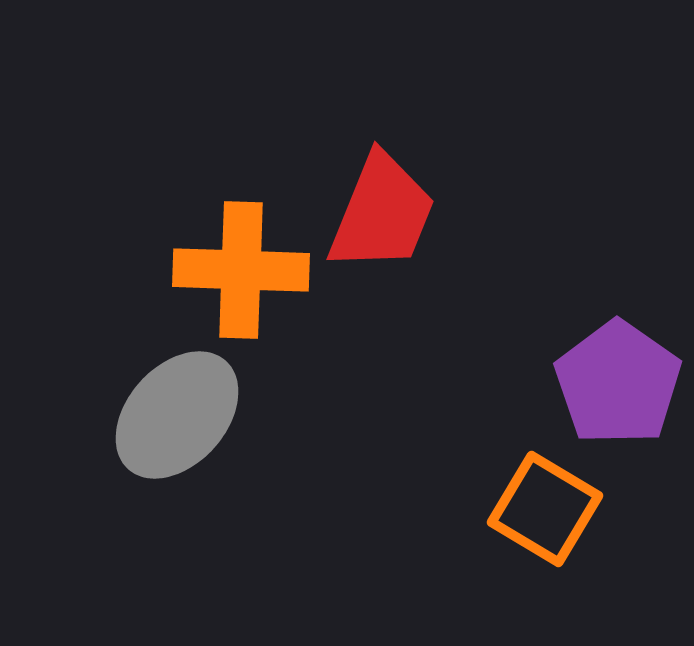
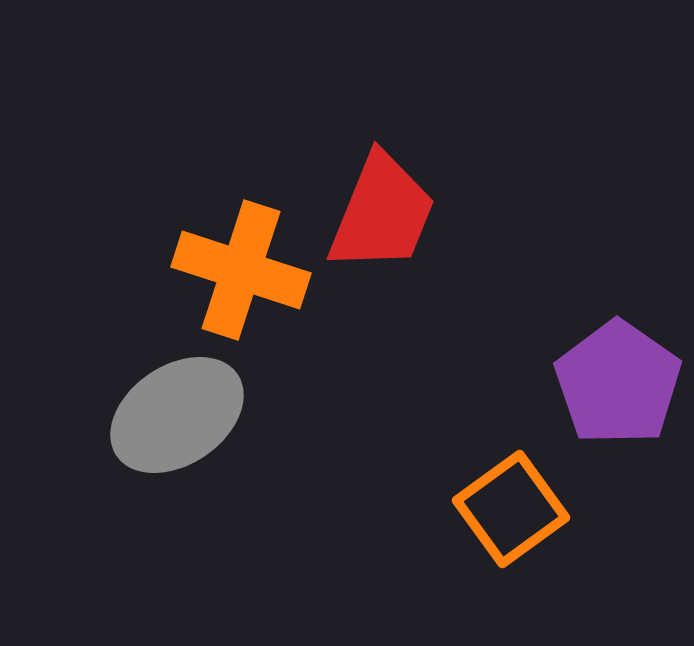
orange cross: rotated 16 degrees clockwise
gray ellipse: rotated 14 degrees clockwise
orange square: moved 34 px left; rotated 23 degrees clockwise
